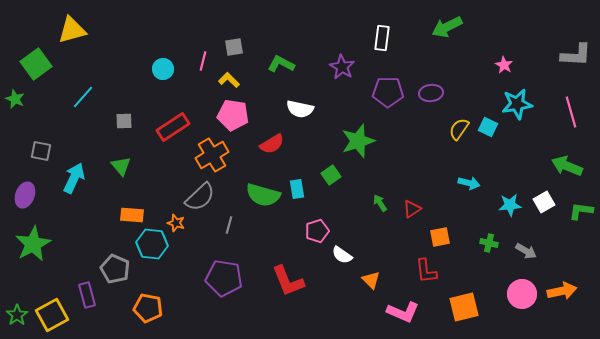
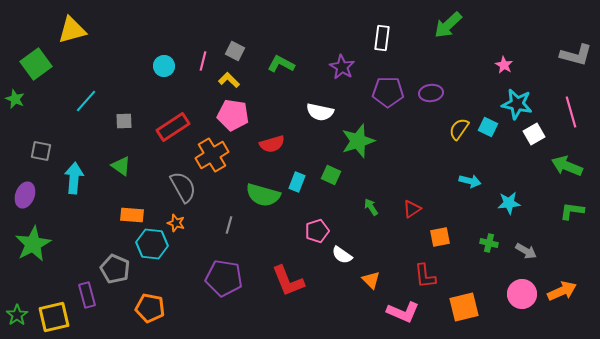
green arrow at (447, 27): moved 1 px right, 2 px up; rotated 16 degrees counterclockwise
gray square at (234, 47): moved 1 px right, 4 px down; rotated 36 degrees clockwise
gray L-shape at (576, 55): rotated 12 degrees clockwise
cyan circle at (163, 69): moved 1 px right, 3 px up
cyan line at (83, 97): moved 3 px right, 4 px down
cyan star at (517, 104): rotated 20 degrees clockwise
white semicircle at (300, 109): moved 20 px right, 3 px down
red semicircle at (272, 144): rotated 15 degrees clockwise
green triangle at (121, 166): rotated 15 degrees counterclockwise
green square at (331, 175): rotated 30 degrees counterclockwise
cyan arrow at (74, 178): rotated 20 degrees counterclockwise
cyan arrow at (469, 183): moved 1 px right, 2 px up
cyan rectangle at (297, 189): moved 7 px up; rotated 30 degrees clockwise
gray semicircle at (200, 197): moved 17 px left, 10 px up; rotated 76 degrees counterclockwise
white square at (544, 202): moved 10 px left, 68 px up
green arrow at (380, 203): moved 9 px left, 4 px down
cyan star at (510, 205): moved 1 px left, 2 px up
green L-shape at (581, 211): moved 9 px left
red L-shape at (426, 271): moved 1 px left, 5 px down
orange arrow at (562, 291): rotated 12 degrees counterclockwise
orange pentagon at (148, 308): moved 2 px right
yellow square at (52, 315): moved 2 px right, 2 px down; rotated 16 degrees clockwise
